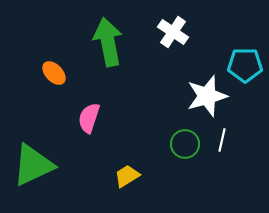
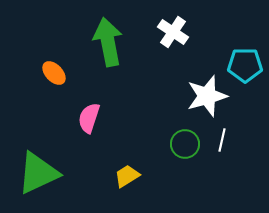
green triangle: moved 5 px right, 8 px down
